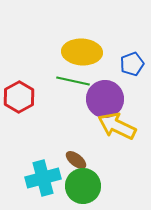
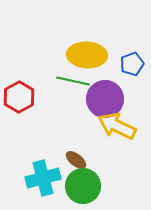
yellow ellipse: moved 5 px right, 3 px down
